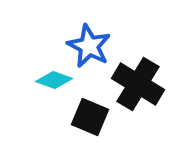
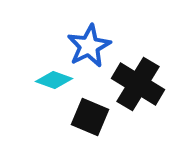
blue star: rotated 18 degrees clockwise
